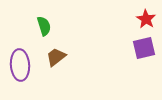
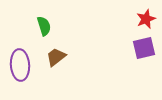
red star: rotated 18 degrees clockwise
